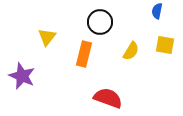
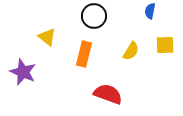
blue semicircle: moved 7 px left
black circle: moved 6 px left, 6 px up
yellow triangle: rotated 30 degrees counterclockwise
yellow square: rotated 12 degrees counterclockwise
purple star: moved 1 px right, 4 px up
red semicircle: moved 4 px up
